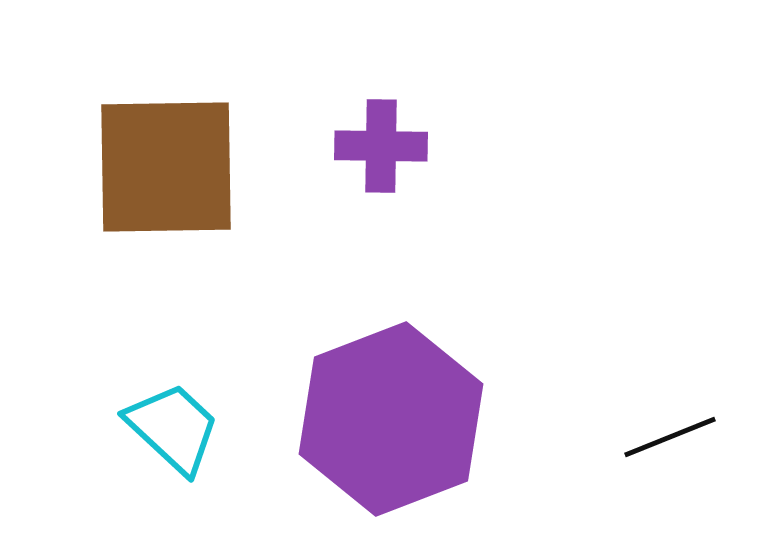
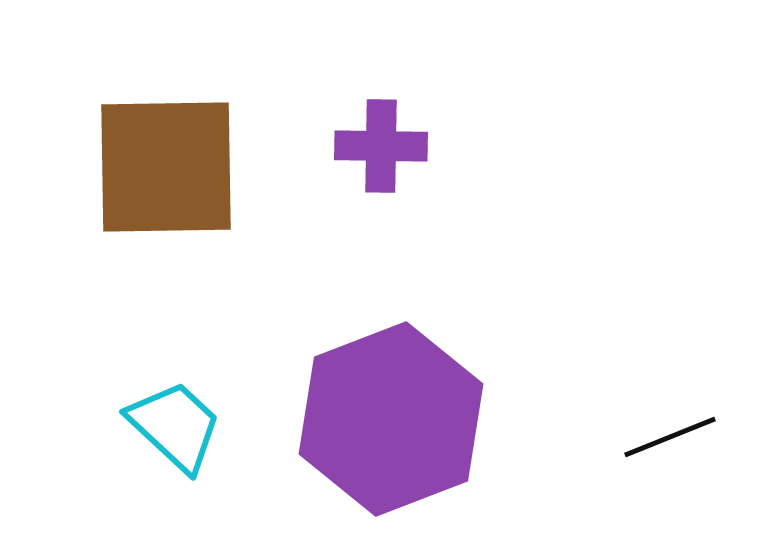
cyan trapezoid: moved 2 px right, 2 px up
